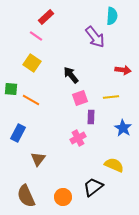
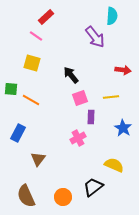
yellow square: rotated 18 degrees counterclockwise
